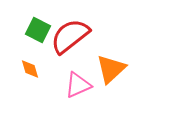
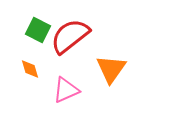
orange triangle: rotated 12 degrees counterclockwise
pink triangle: moved 12 px left, 5 px down
